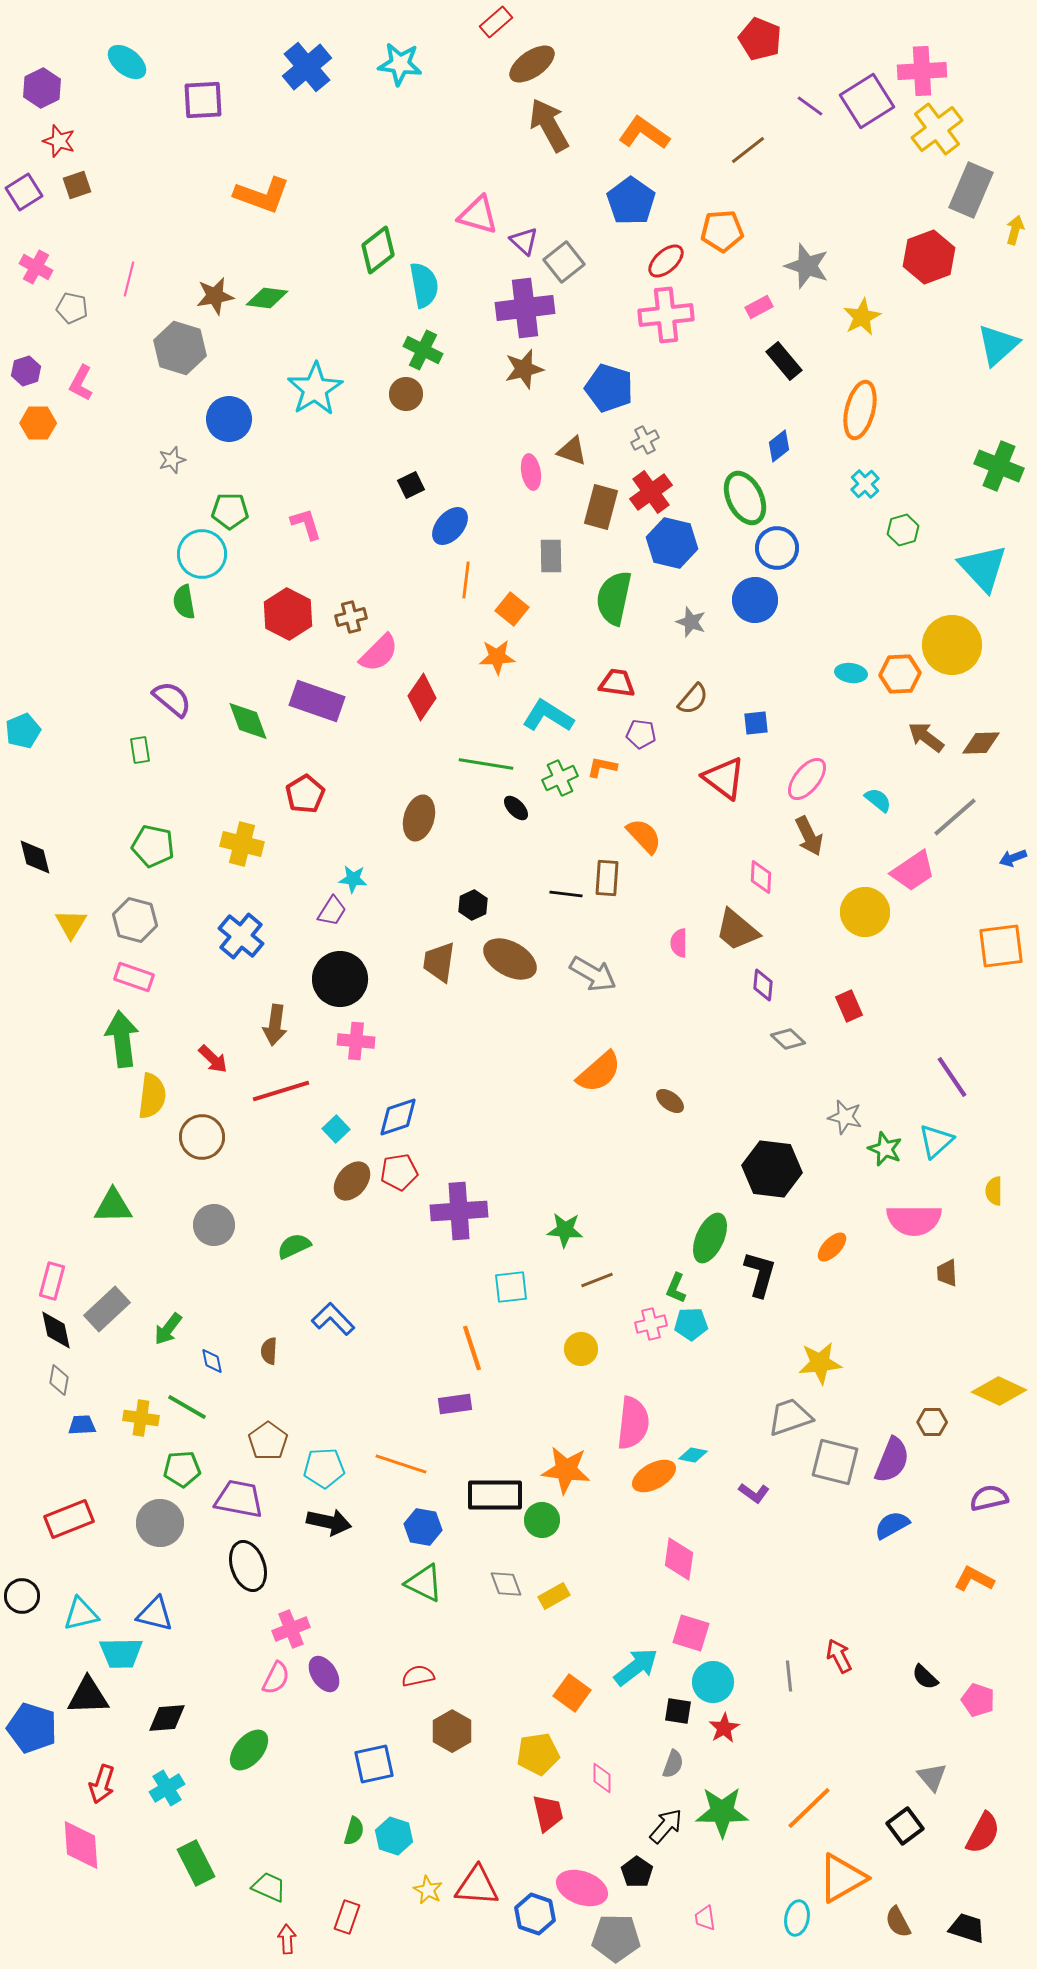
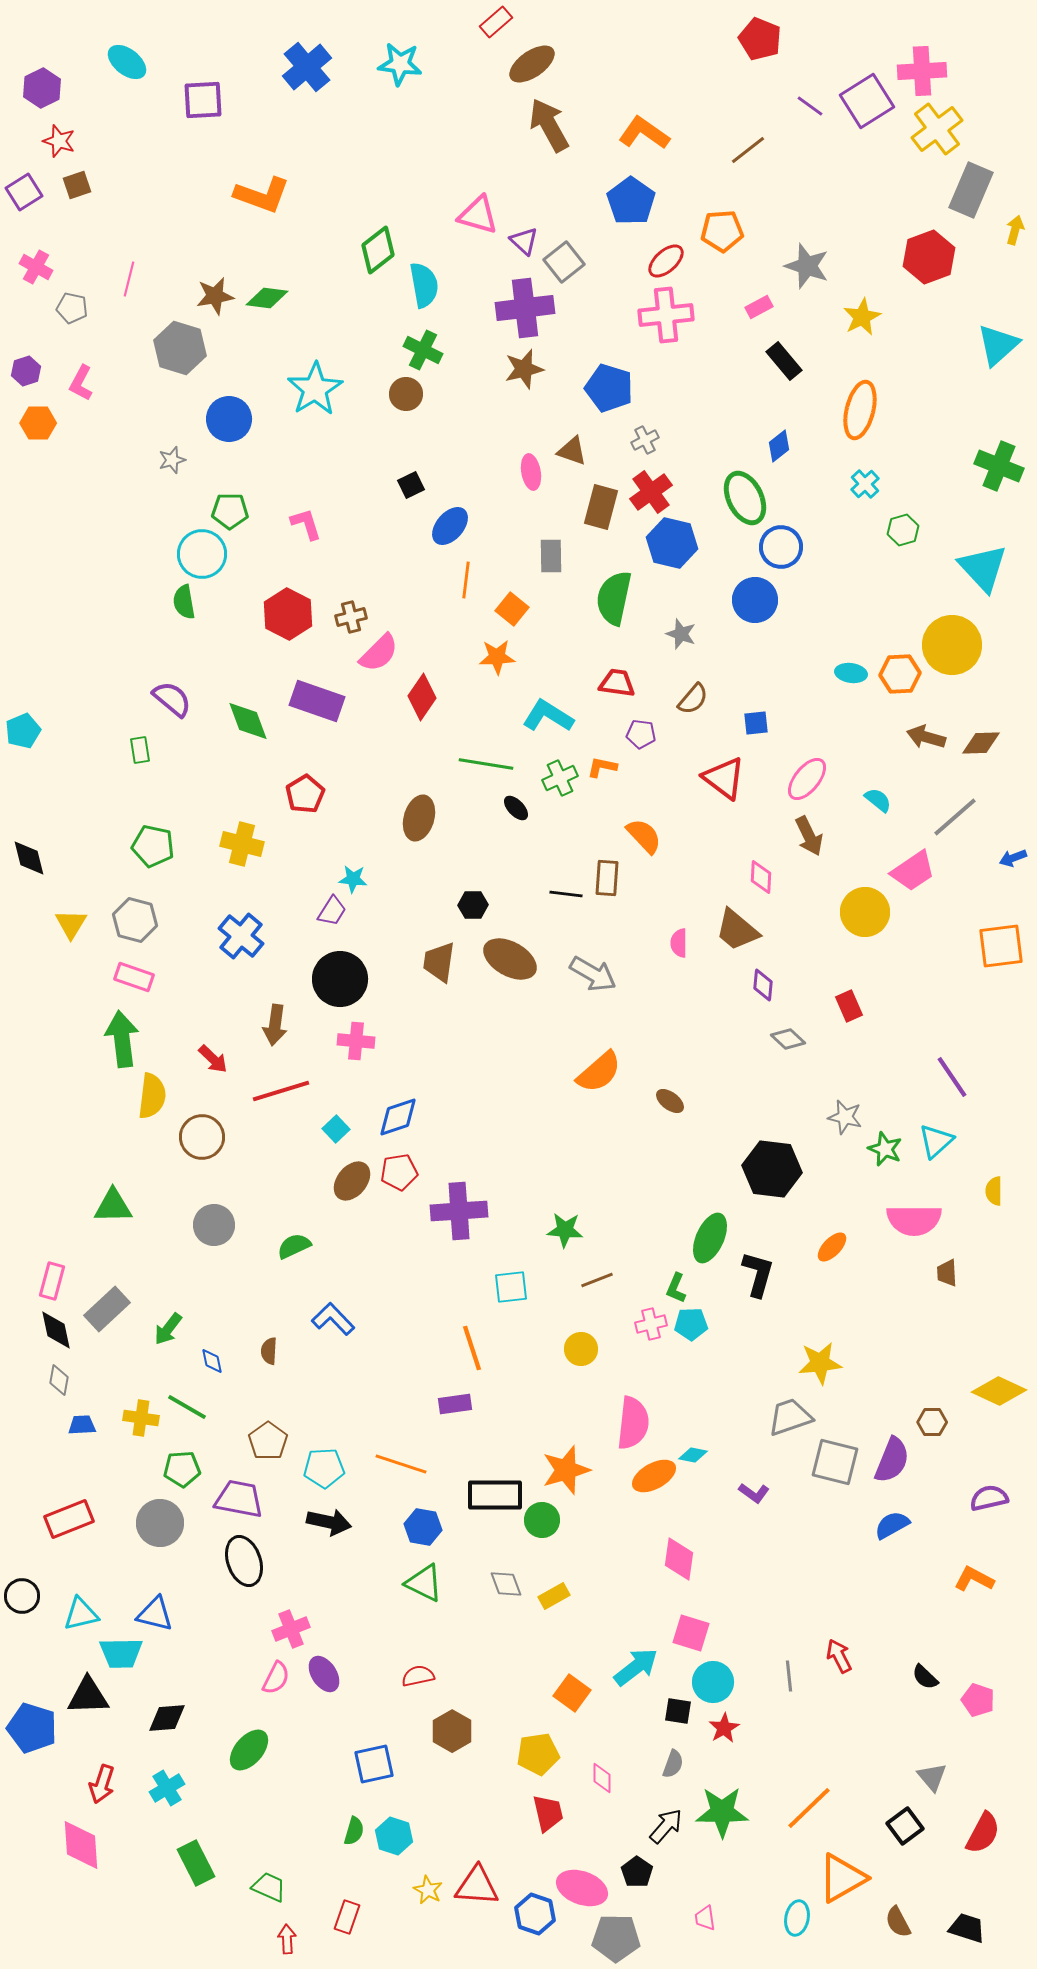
blue circle at (777, 548): moved 4 px right, 1 px up
gray star at (691, 622): moved 10 px left, 12 px down
brown arrow at (926, 737): rotated 21 degrees counterclockwise
black diamond at (35, 857): moved 6 px left, 1 px down
black hexagon at (473, 905): rotated 24 degrees clockwise
black L-shape at (760, 1274): moved 2 px left
orange star at (566, 1470): rotated 24 degrees counterclockwise
black ellipse at (248, 1566): moved 4 px left, 5 px up
